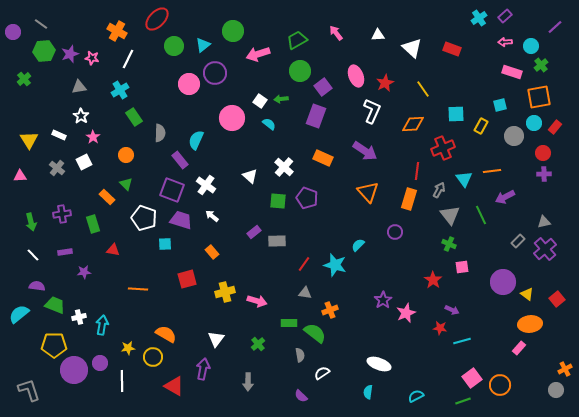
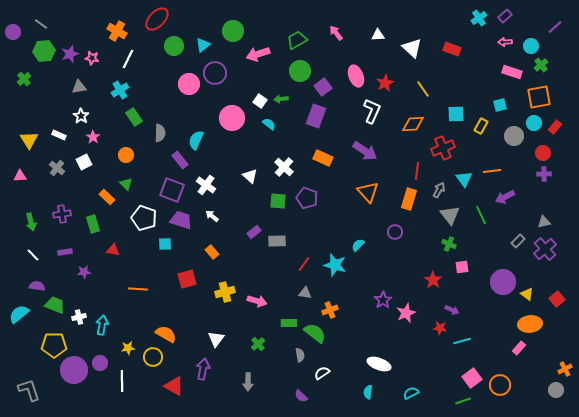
cyan semicircle at (416, 396): moved 5 px left, 3 px up
